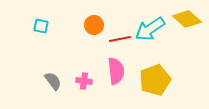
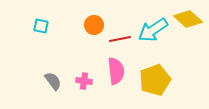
yellow diamond: moved 1 px right
cyan arrow: moved 3 px right, 1 px down
